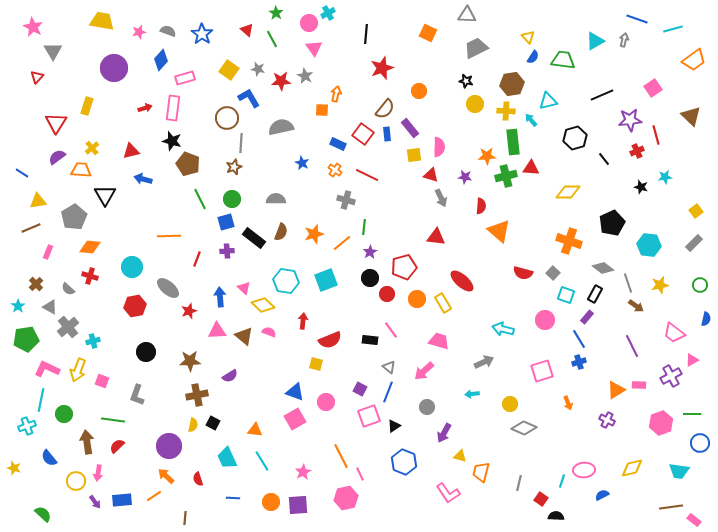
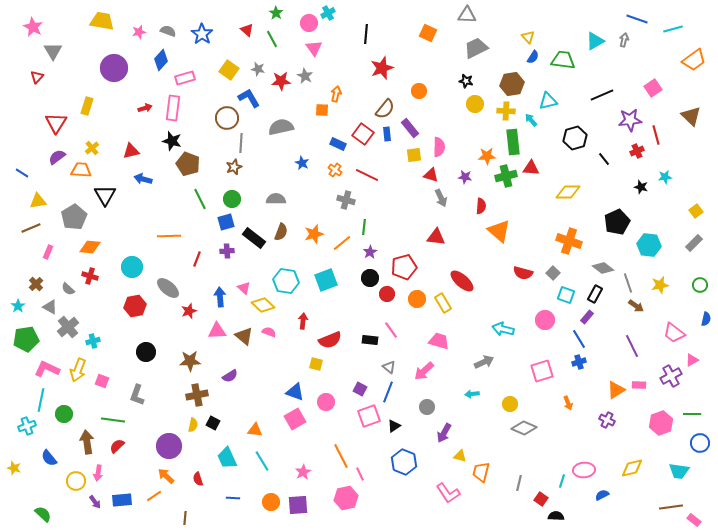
black pentagon at (612, 223): moved 5 px right, 1 px up
